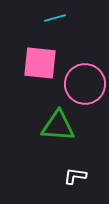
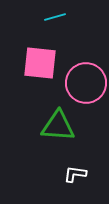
cyan line: moved 1 px up
pink circle: moved 1 px right, 1 px up
white L-shape: moved 2 px up
